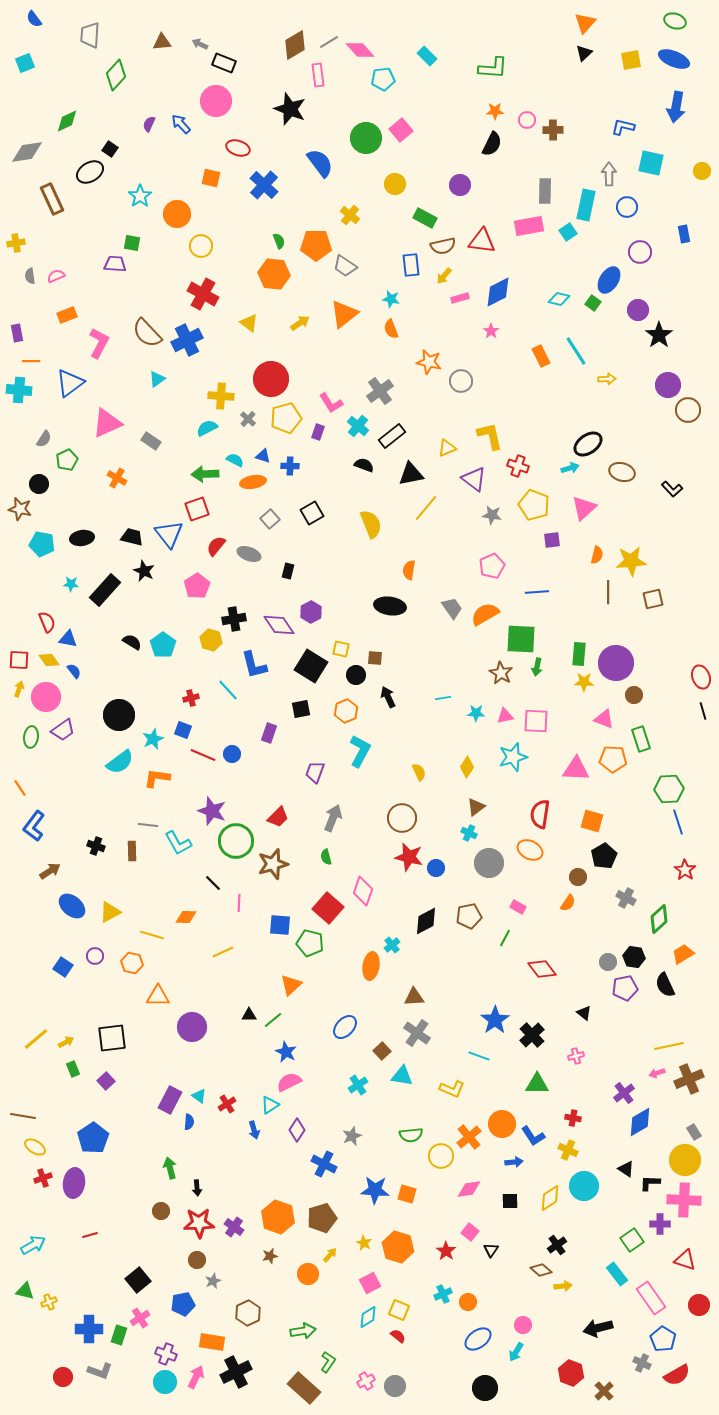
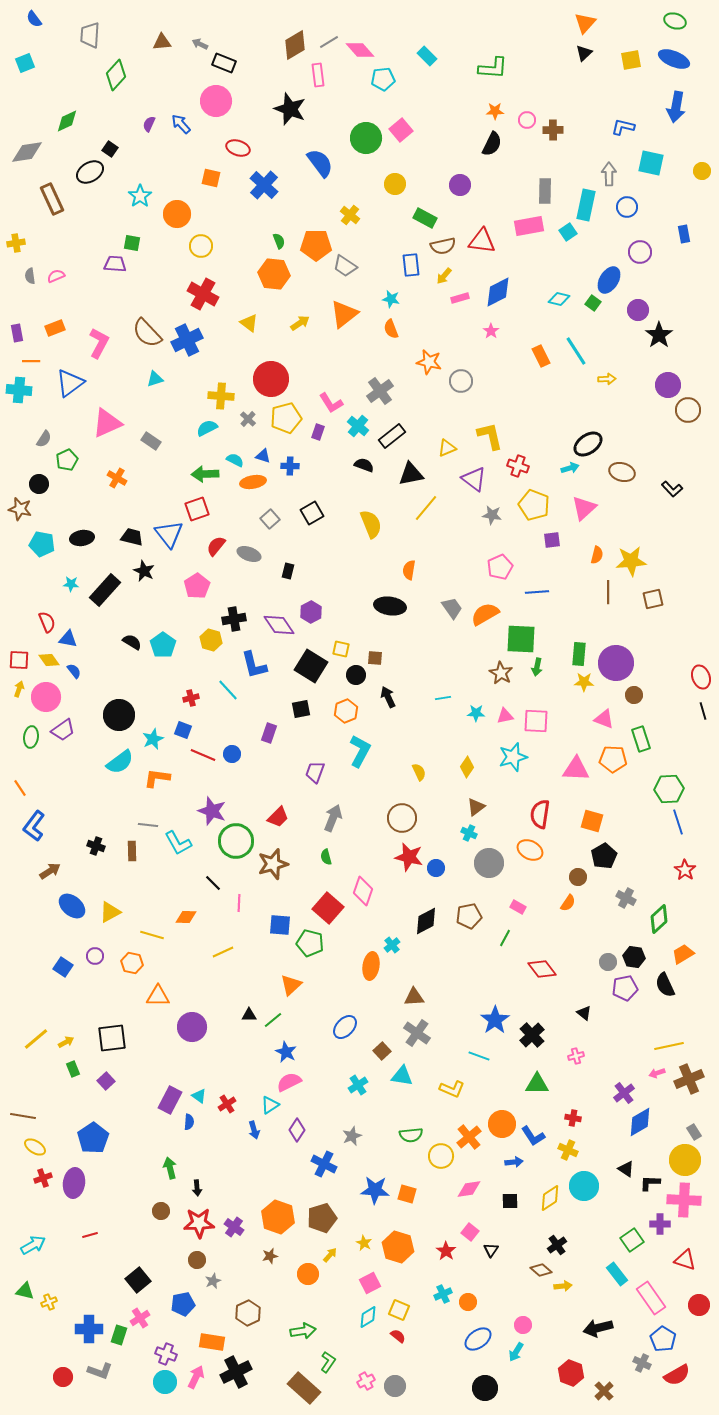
orange rectangle at (67, 315): moved 12 px left, 13 px down
cyan triangle at (157, 379): moved 2 px left; rotated 18 degrees clockwise
pink pentagon at (492, 566): moved 8 px right, 1 px down
